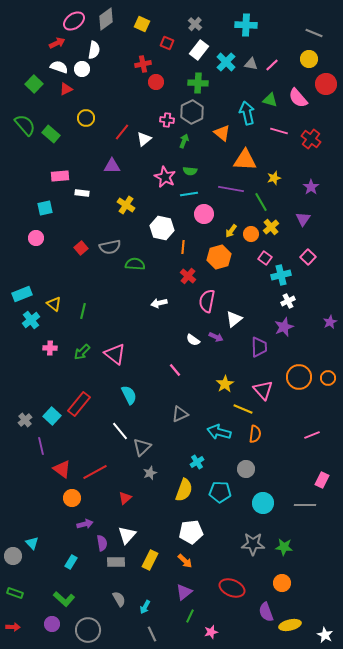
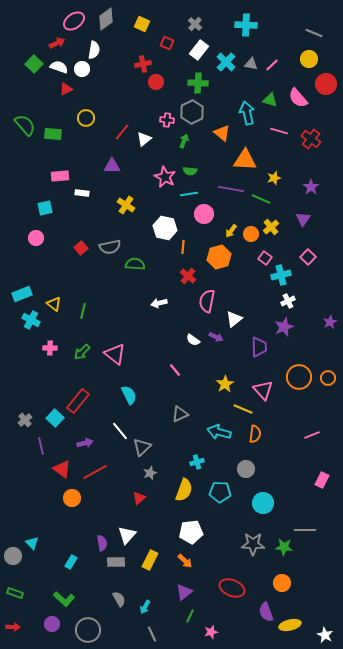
green square at (34, 84): moved 20 px up
green rectangle at (51, 134): moved 2 px right; rotated 36 degrees counterclockwise
green line at (261, 202): moved 3 px up; rotated 36 degrees counterclockwise
white hexagon at (162, 228): moved 3 px right
cyan cross at (31, 320): rotated 24 degrees counterclockwise
red rectangle at (79, 404): moved 1 px left, 3 px up
cyan square at (52, 416): moved 3 px right, 2 px down
cyan cross at (197, 462): rotated 16 degrees clockwise
red triangle at (125, 498): moved 14 px right
gray line at (305, 505): moved 25 px down
purple arrow at (85, 524): moved 81 px up
